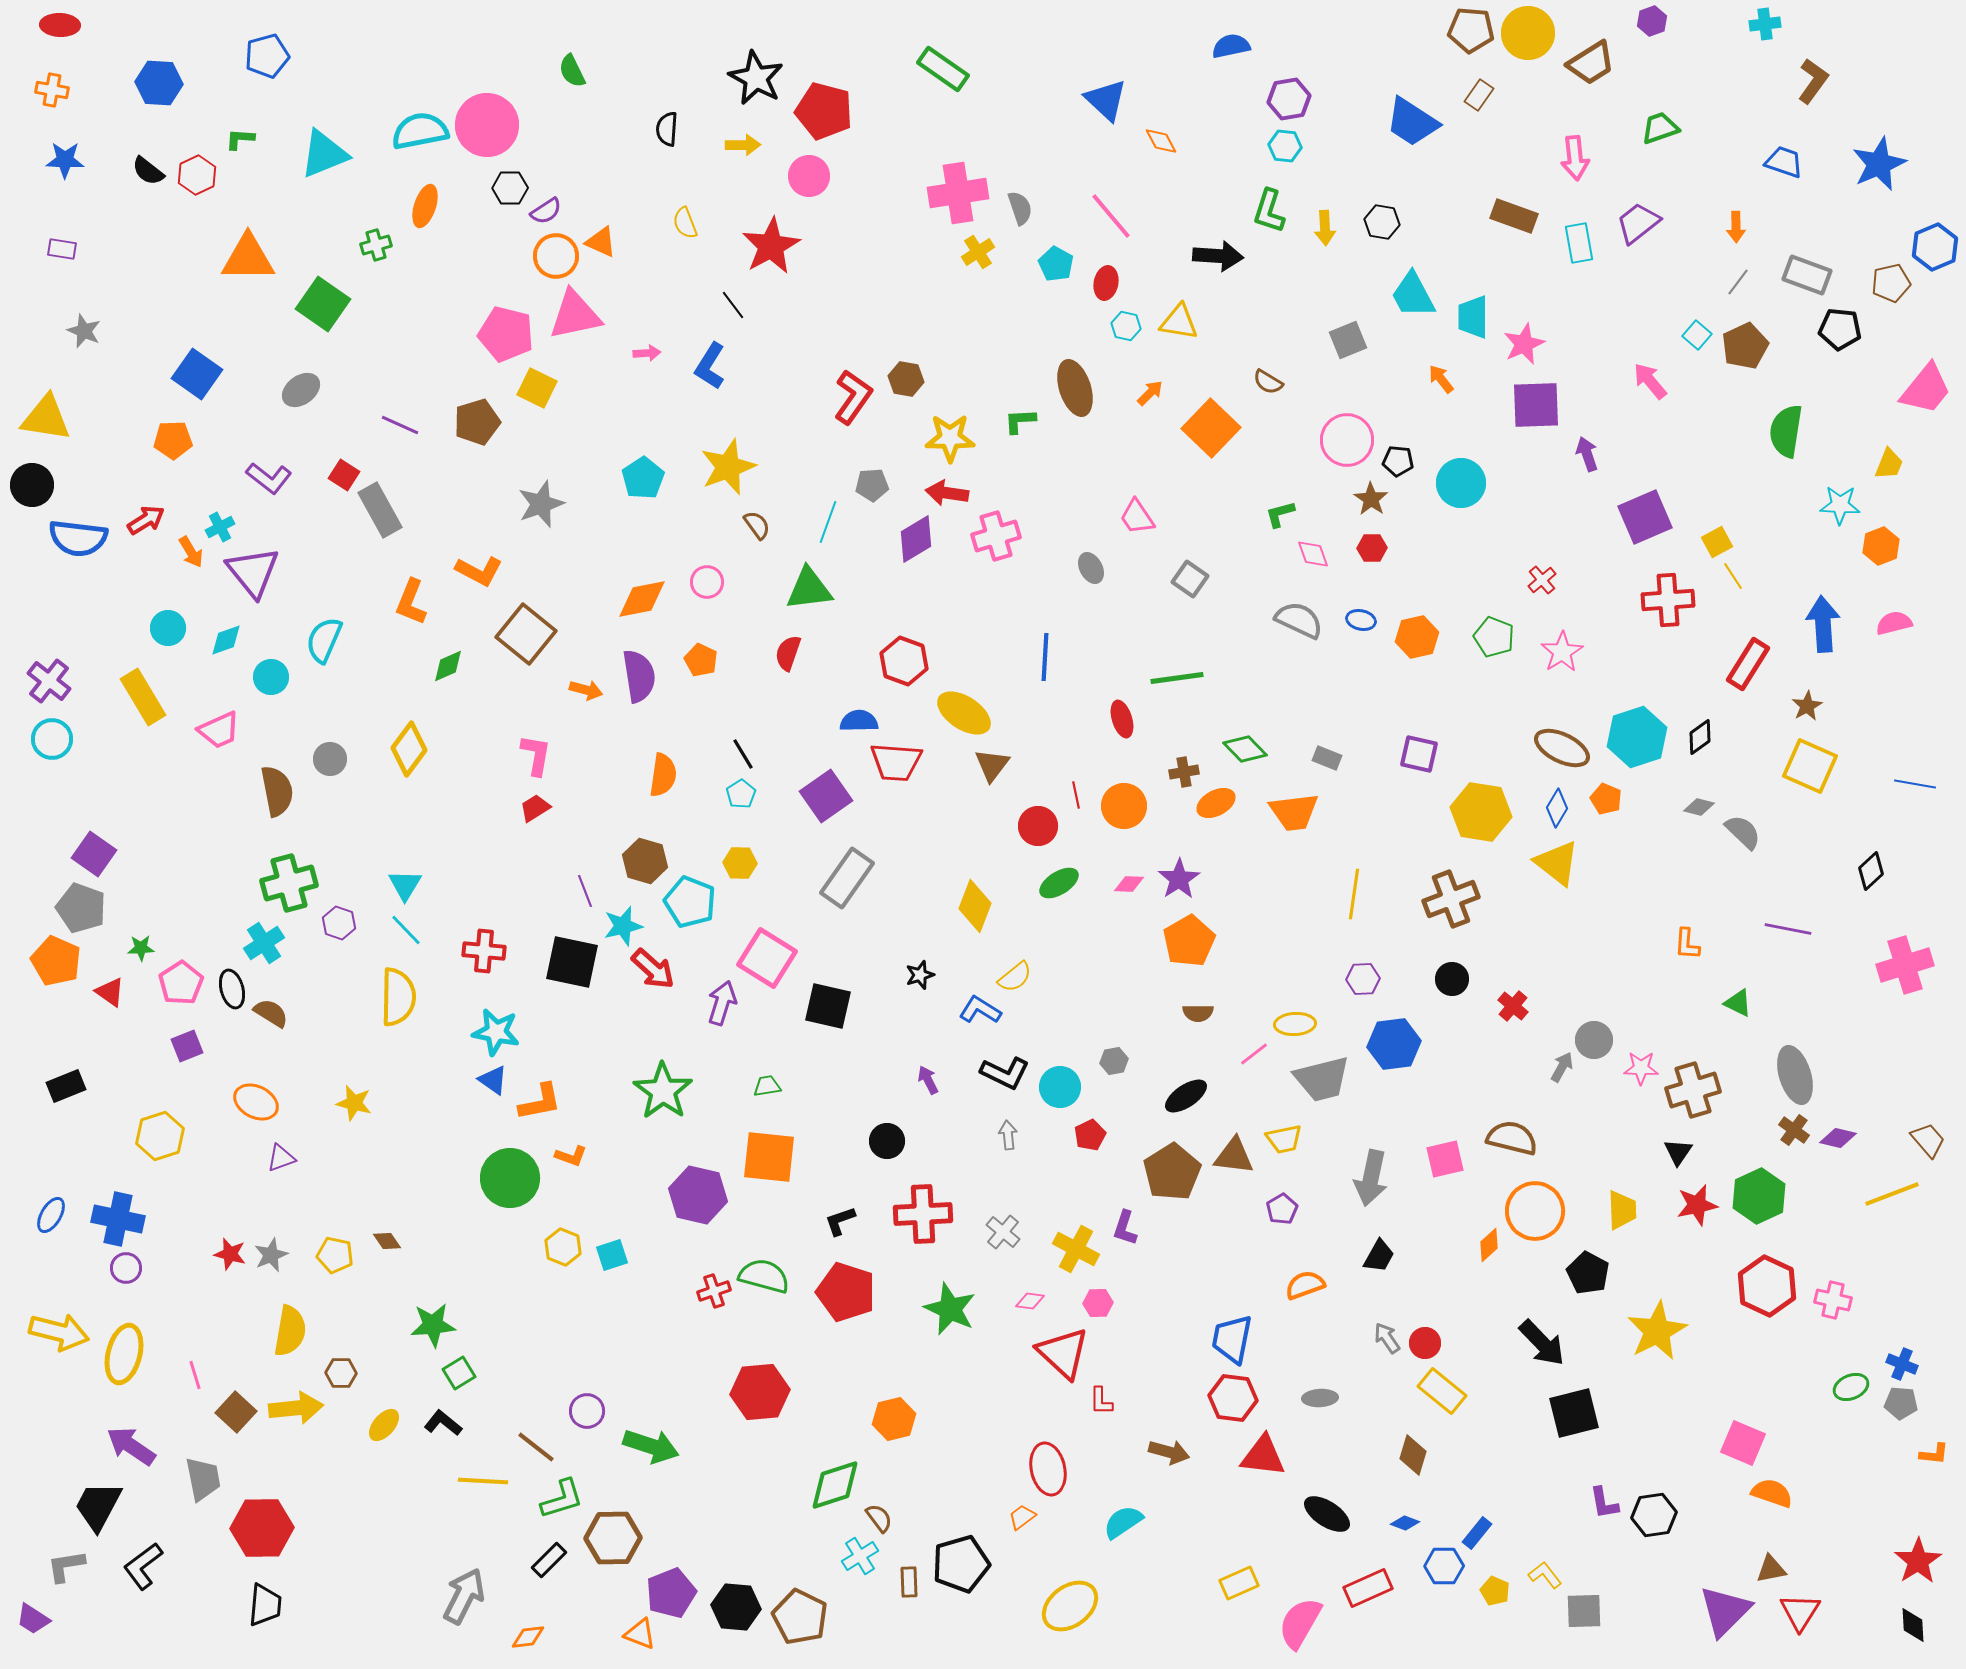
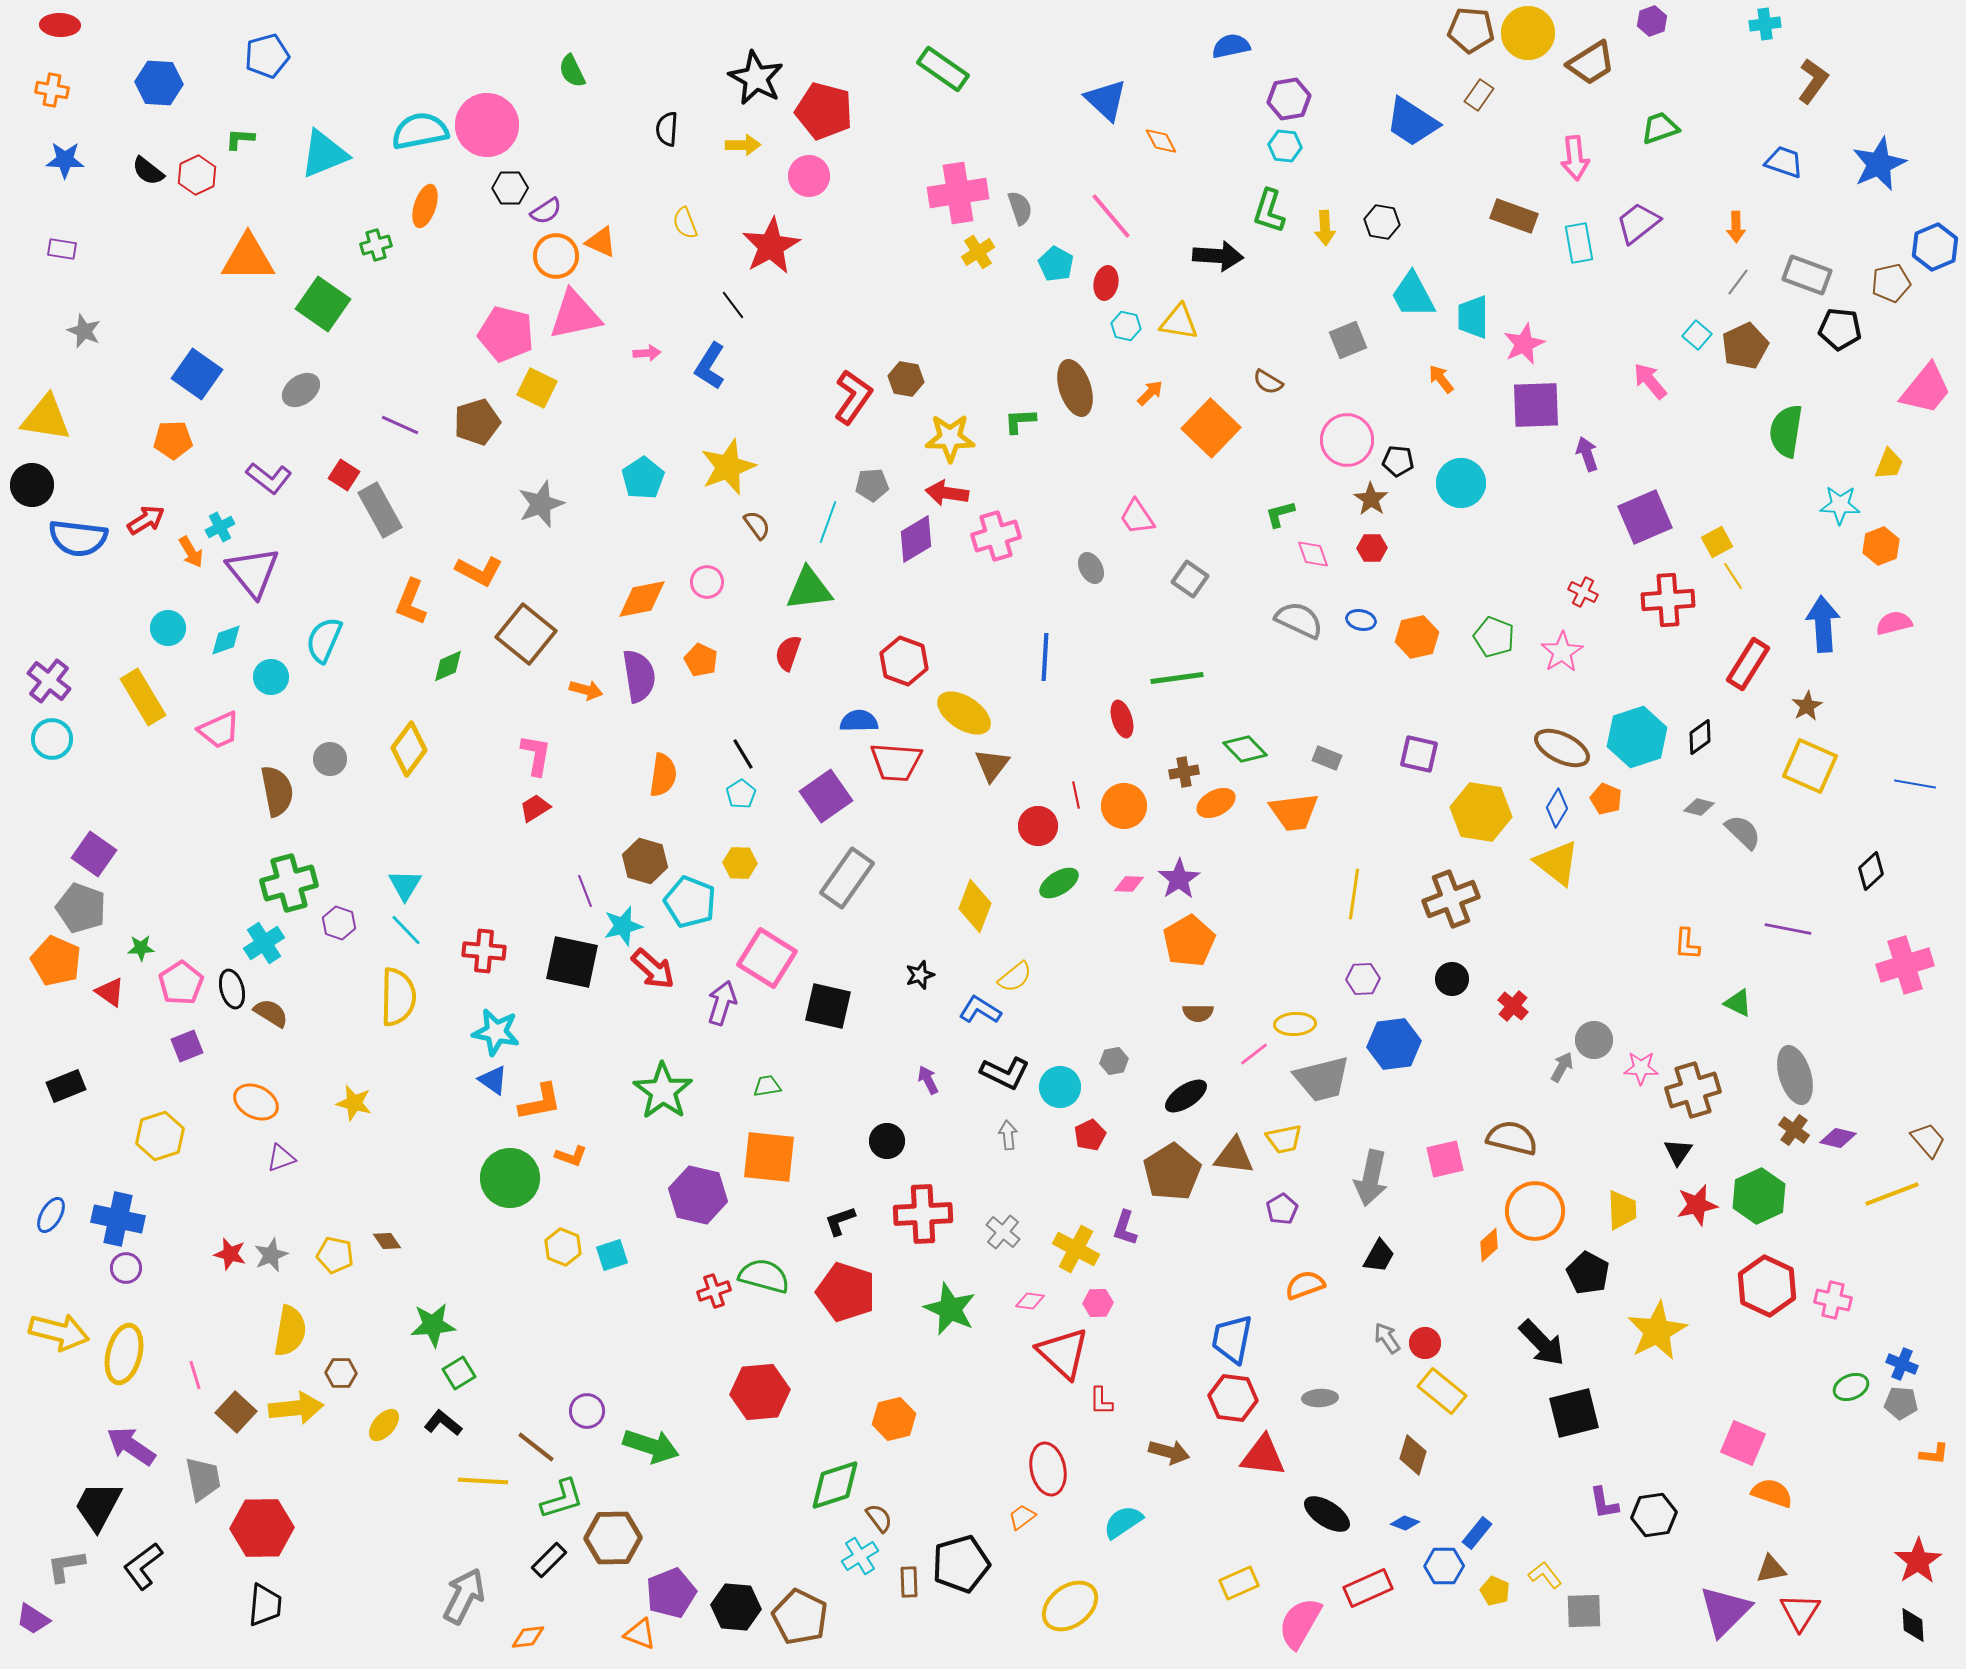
red cross at (1542, 580): moved 41 px right, 12 px down; rotated 24 degrees counterclockwise
